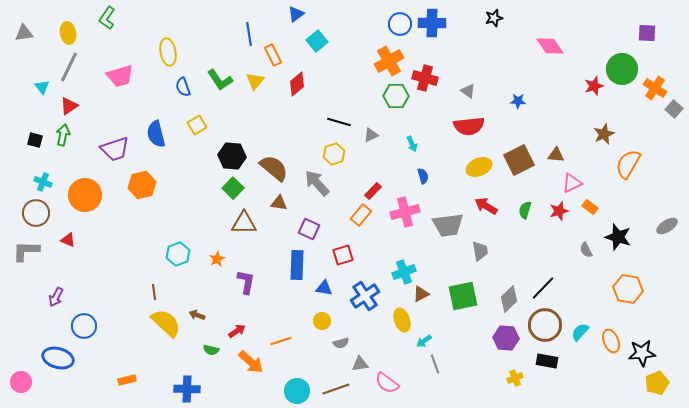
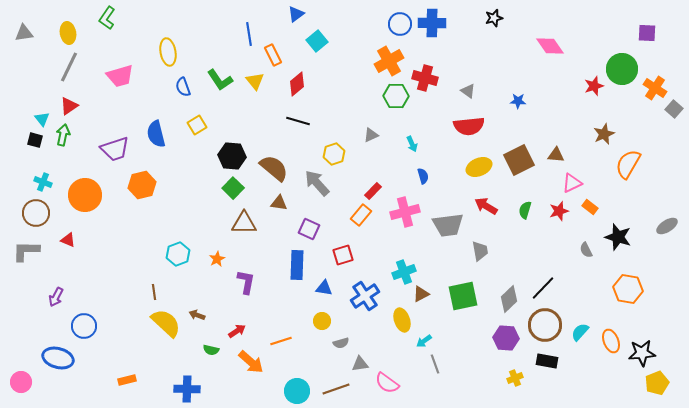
yellow triangle at (255, 81): rotated 18 degrees counterclockwise
cyan triangle at (42, 87): moved 32 px down
black line at (339, 122): moved 41 px left, 1 px up
